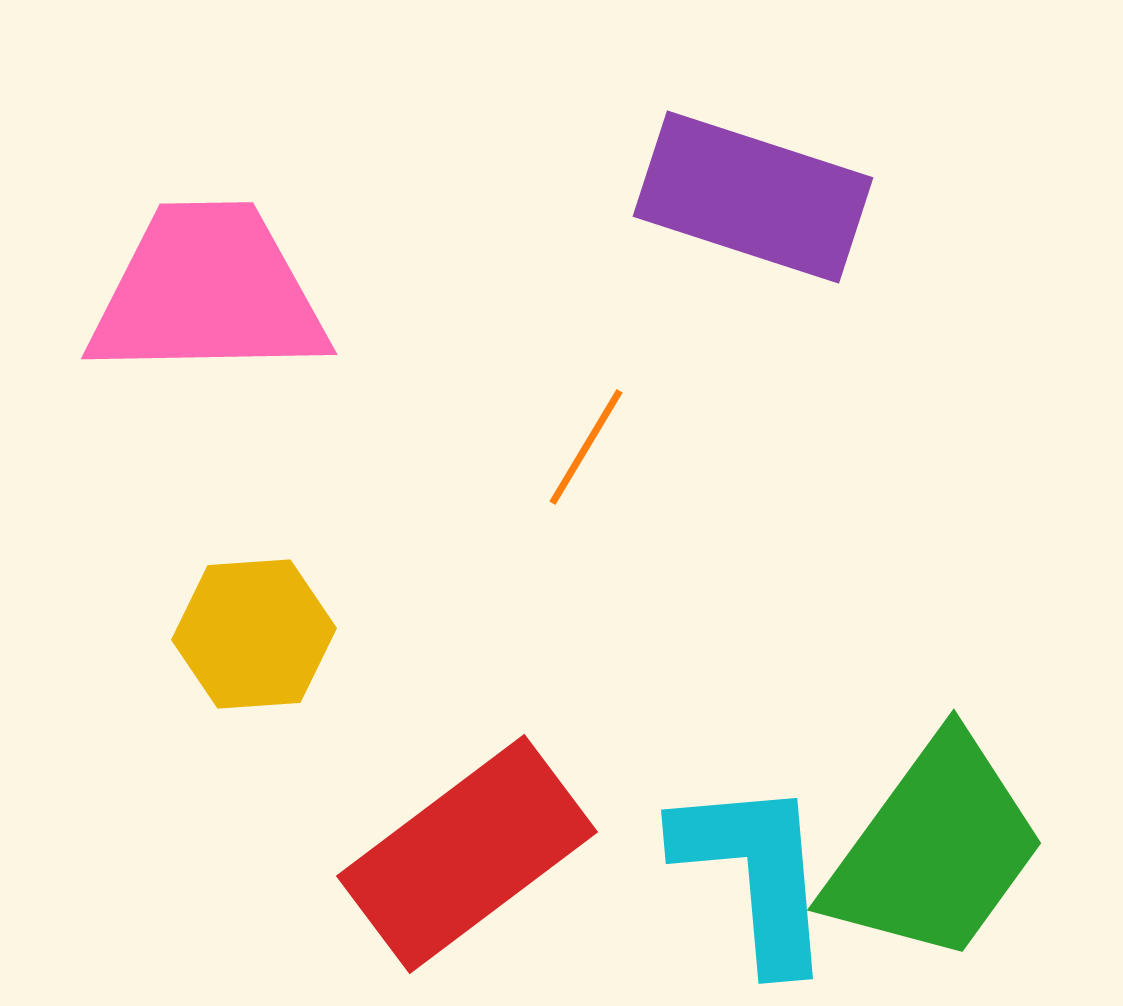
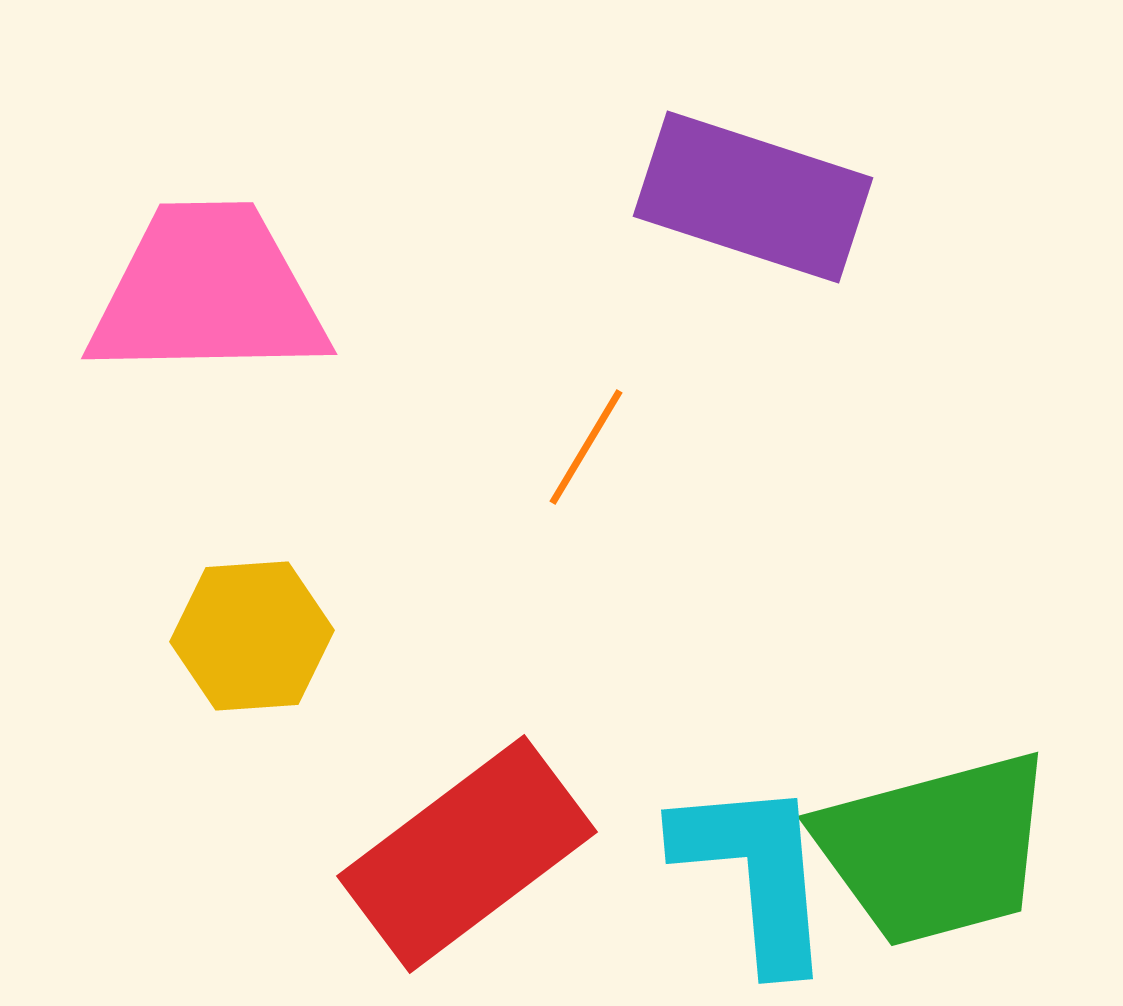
yellow hexagon: moved 2 px left, 2 px down
green trapezoid: rotated 39 degrees clockwise
